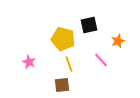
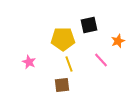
yellow pentagon: rotated 15 degrees counterclockwise
